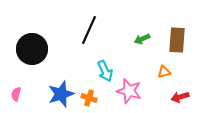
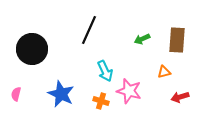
blue star: rotated 28 degrees counterclockwise
orange cross: moved 12 px right, 3 px down
